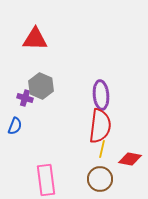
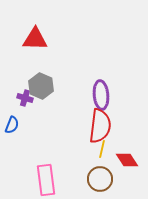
blue semicircle: moved 3 px left, 1 px up
red diamond: moved 3 px left, 1 px down; rotated 45 degrees clockwise
